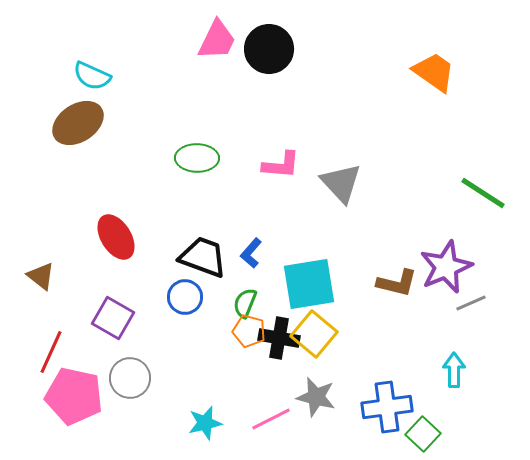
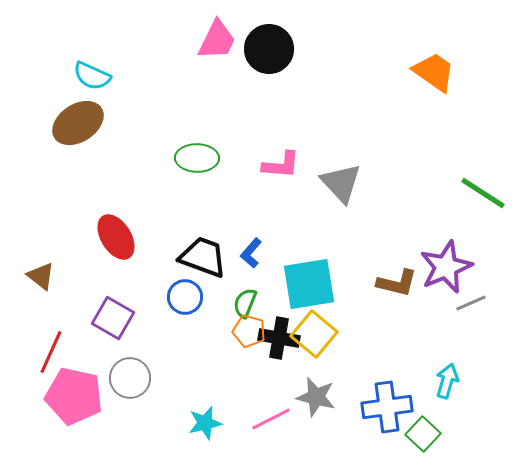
cyan arrow: moved 7 px left, 11 px down; rotated 16 degrees clockwise
